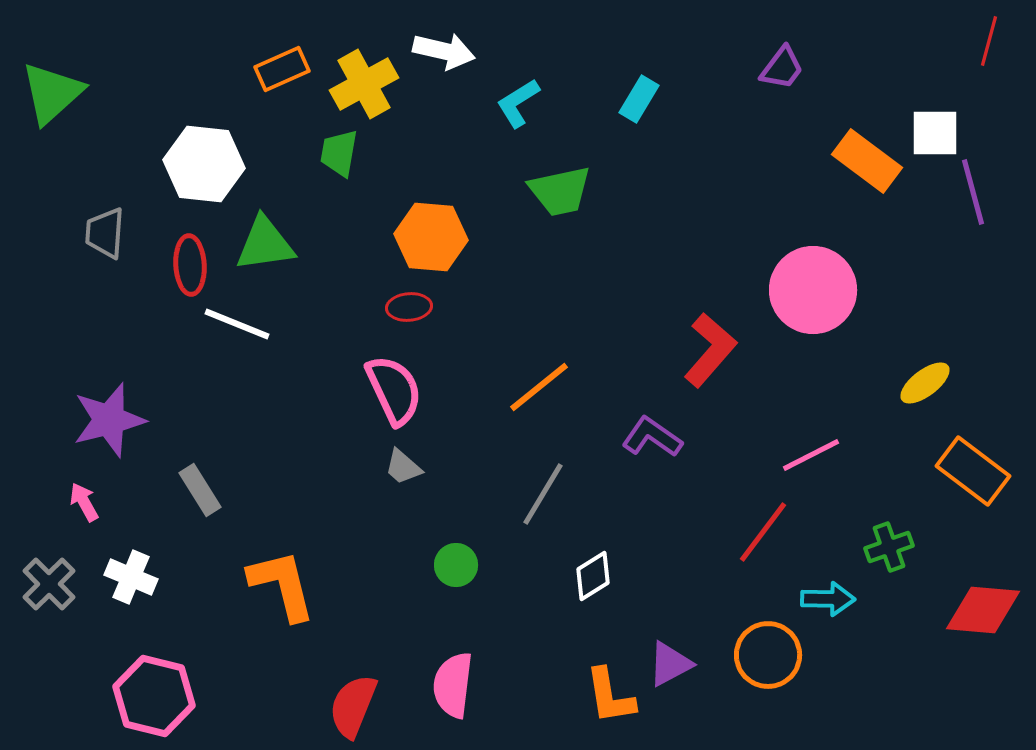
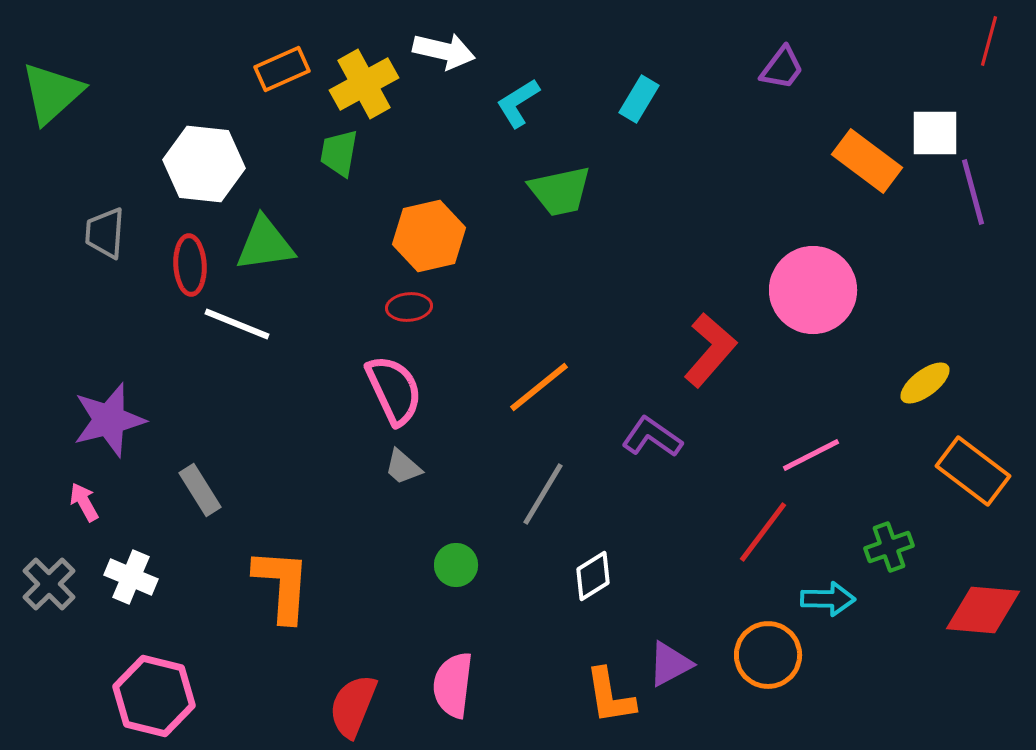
orange hexagon at (431, 237): moved 2 px left, 1 px up; rotated 18 degrees counterclockwise
orange L-shape at (282, 585): rotated 18 degrees clockwise
